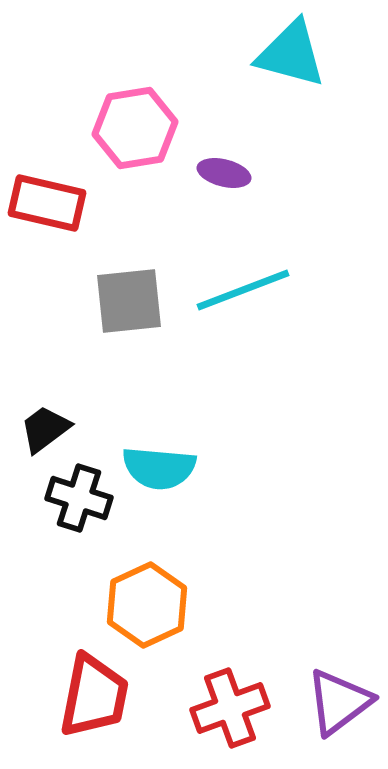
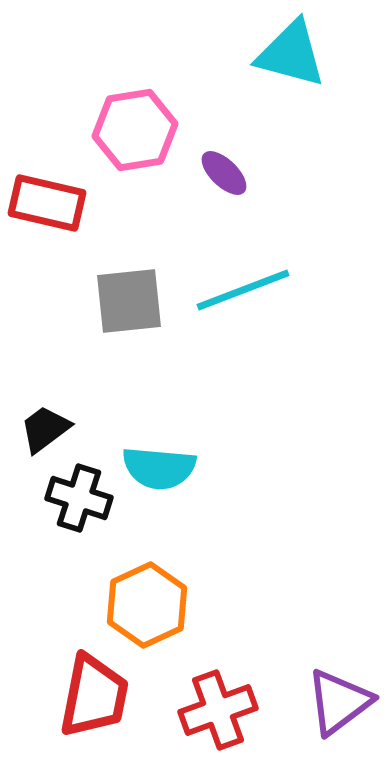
pink hexagon: moved 2 px down
purple ellipse: rotated 30 degrees clockwise
red cross: moved 12 px left, 2 px down
